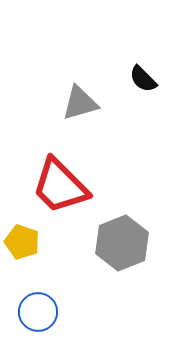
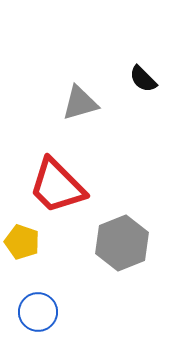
red trapezoid: moved 3 px left
